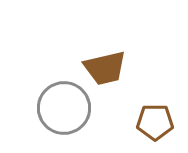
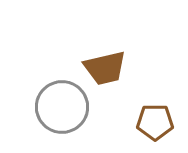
gray circle: moved 2 px left, 1 px up
